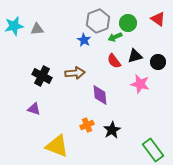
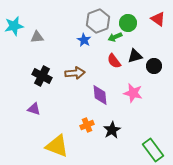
gray triangle: moved 8 px down
black circle: moved 4 px left, 4 px down
pink star: moved 7 px left, 9 px down
